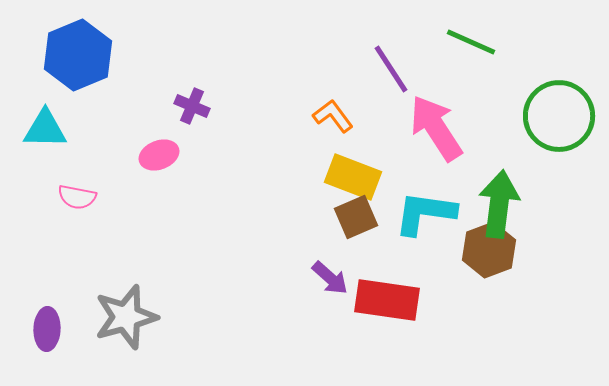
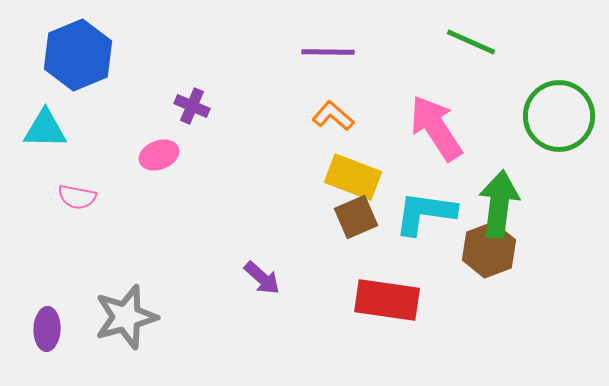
purple line: moved 63 px left, 17 px up; rotated 56 degrees counterclockwise
orange L-shape: rotated 12 degrees counterclockwise
purple arrow: moved 68 px left
